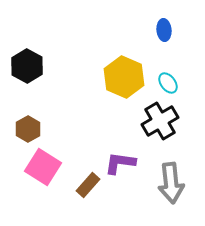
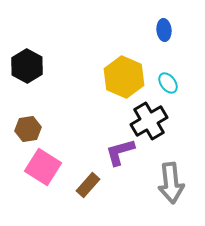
black cross: moved 11 px left
brown hexagon: rotated 20 degrees clockwise
purple L-shape: moved 11 px up; rotated 24 degrees counterclockwise
